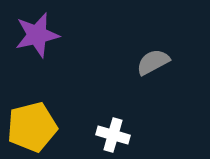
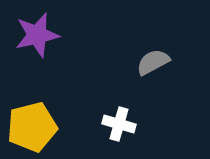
white cross: moved 6 px right, 11 px up
